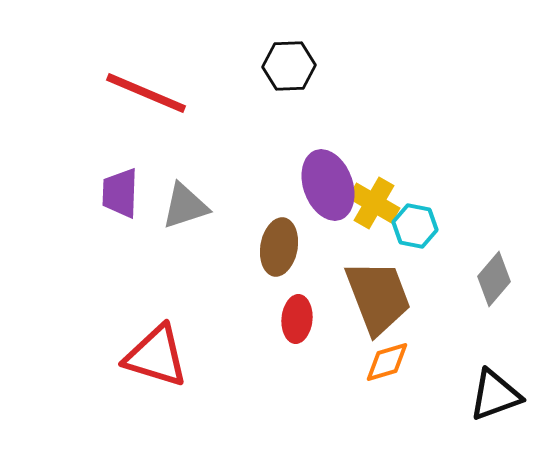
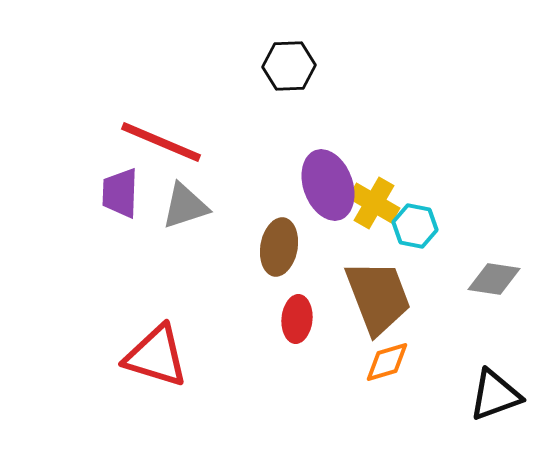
red line: moved 15 px right, 49 px down
gray diamond: rotated 58 degrees clockwise
